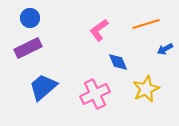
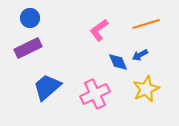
blue arrow: moved 25 px left, 6 px down
blue trapezoid: moved 4 px right
